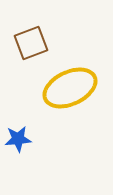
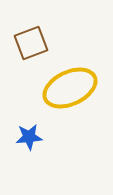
blue star: moved 11 px right, 2 px up
